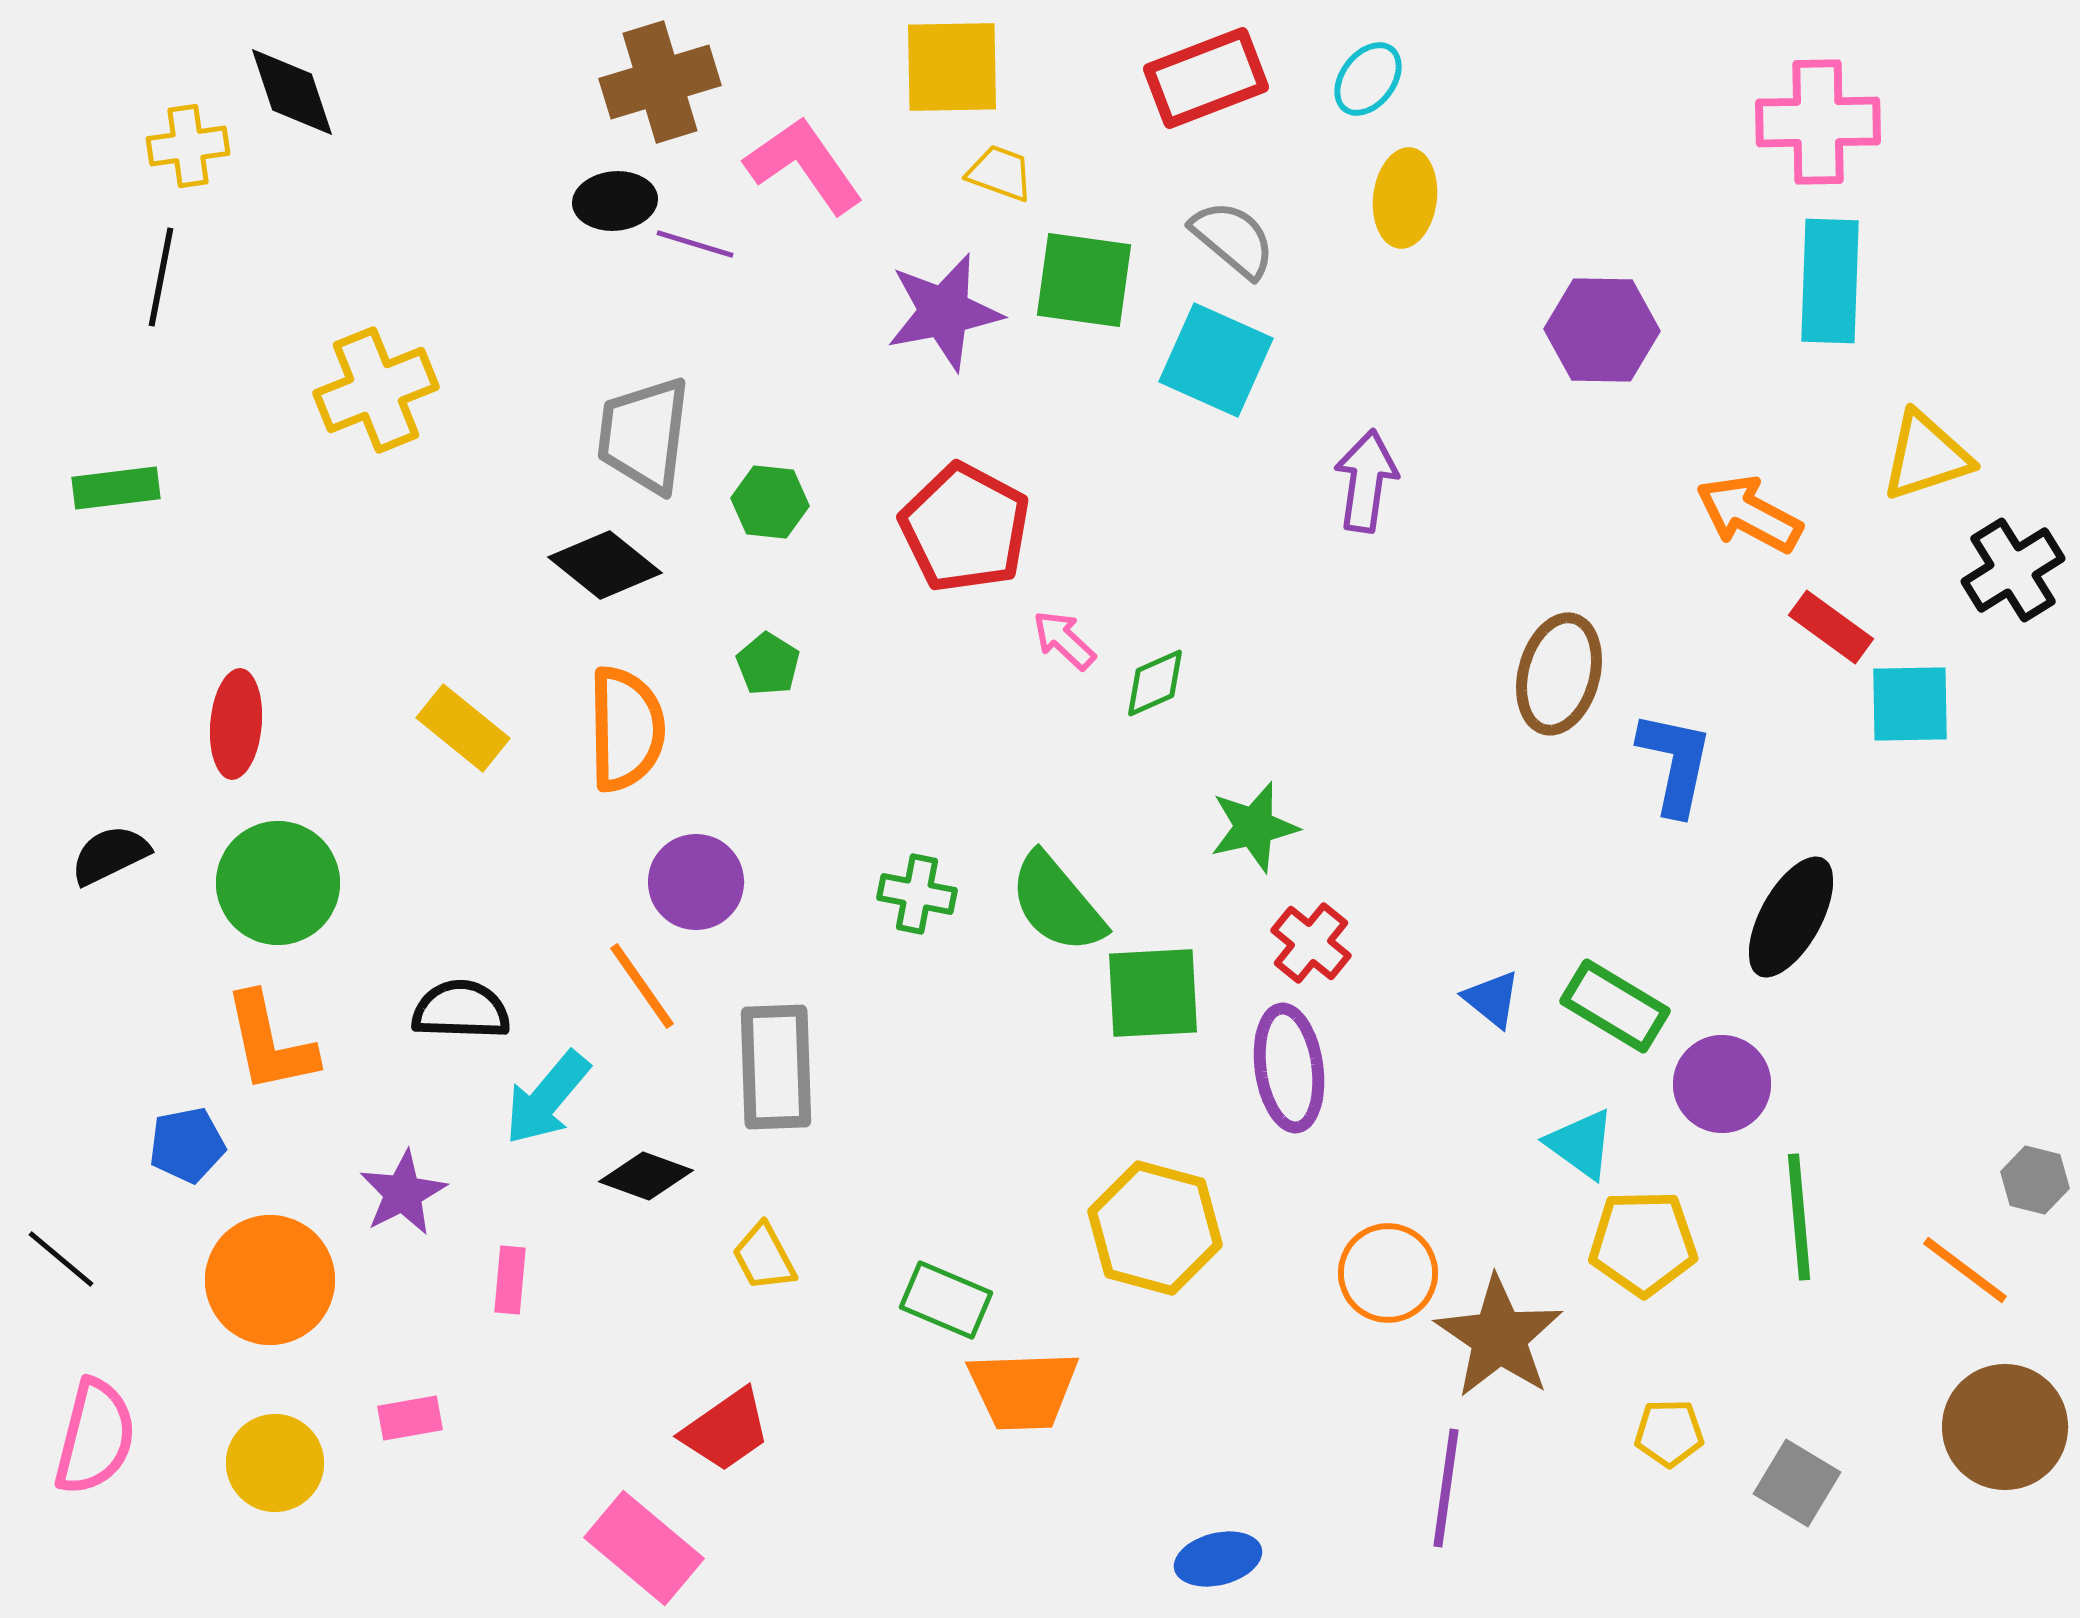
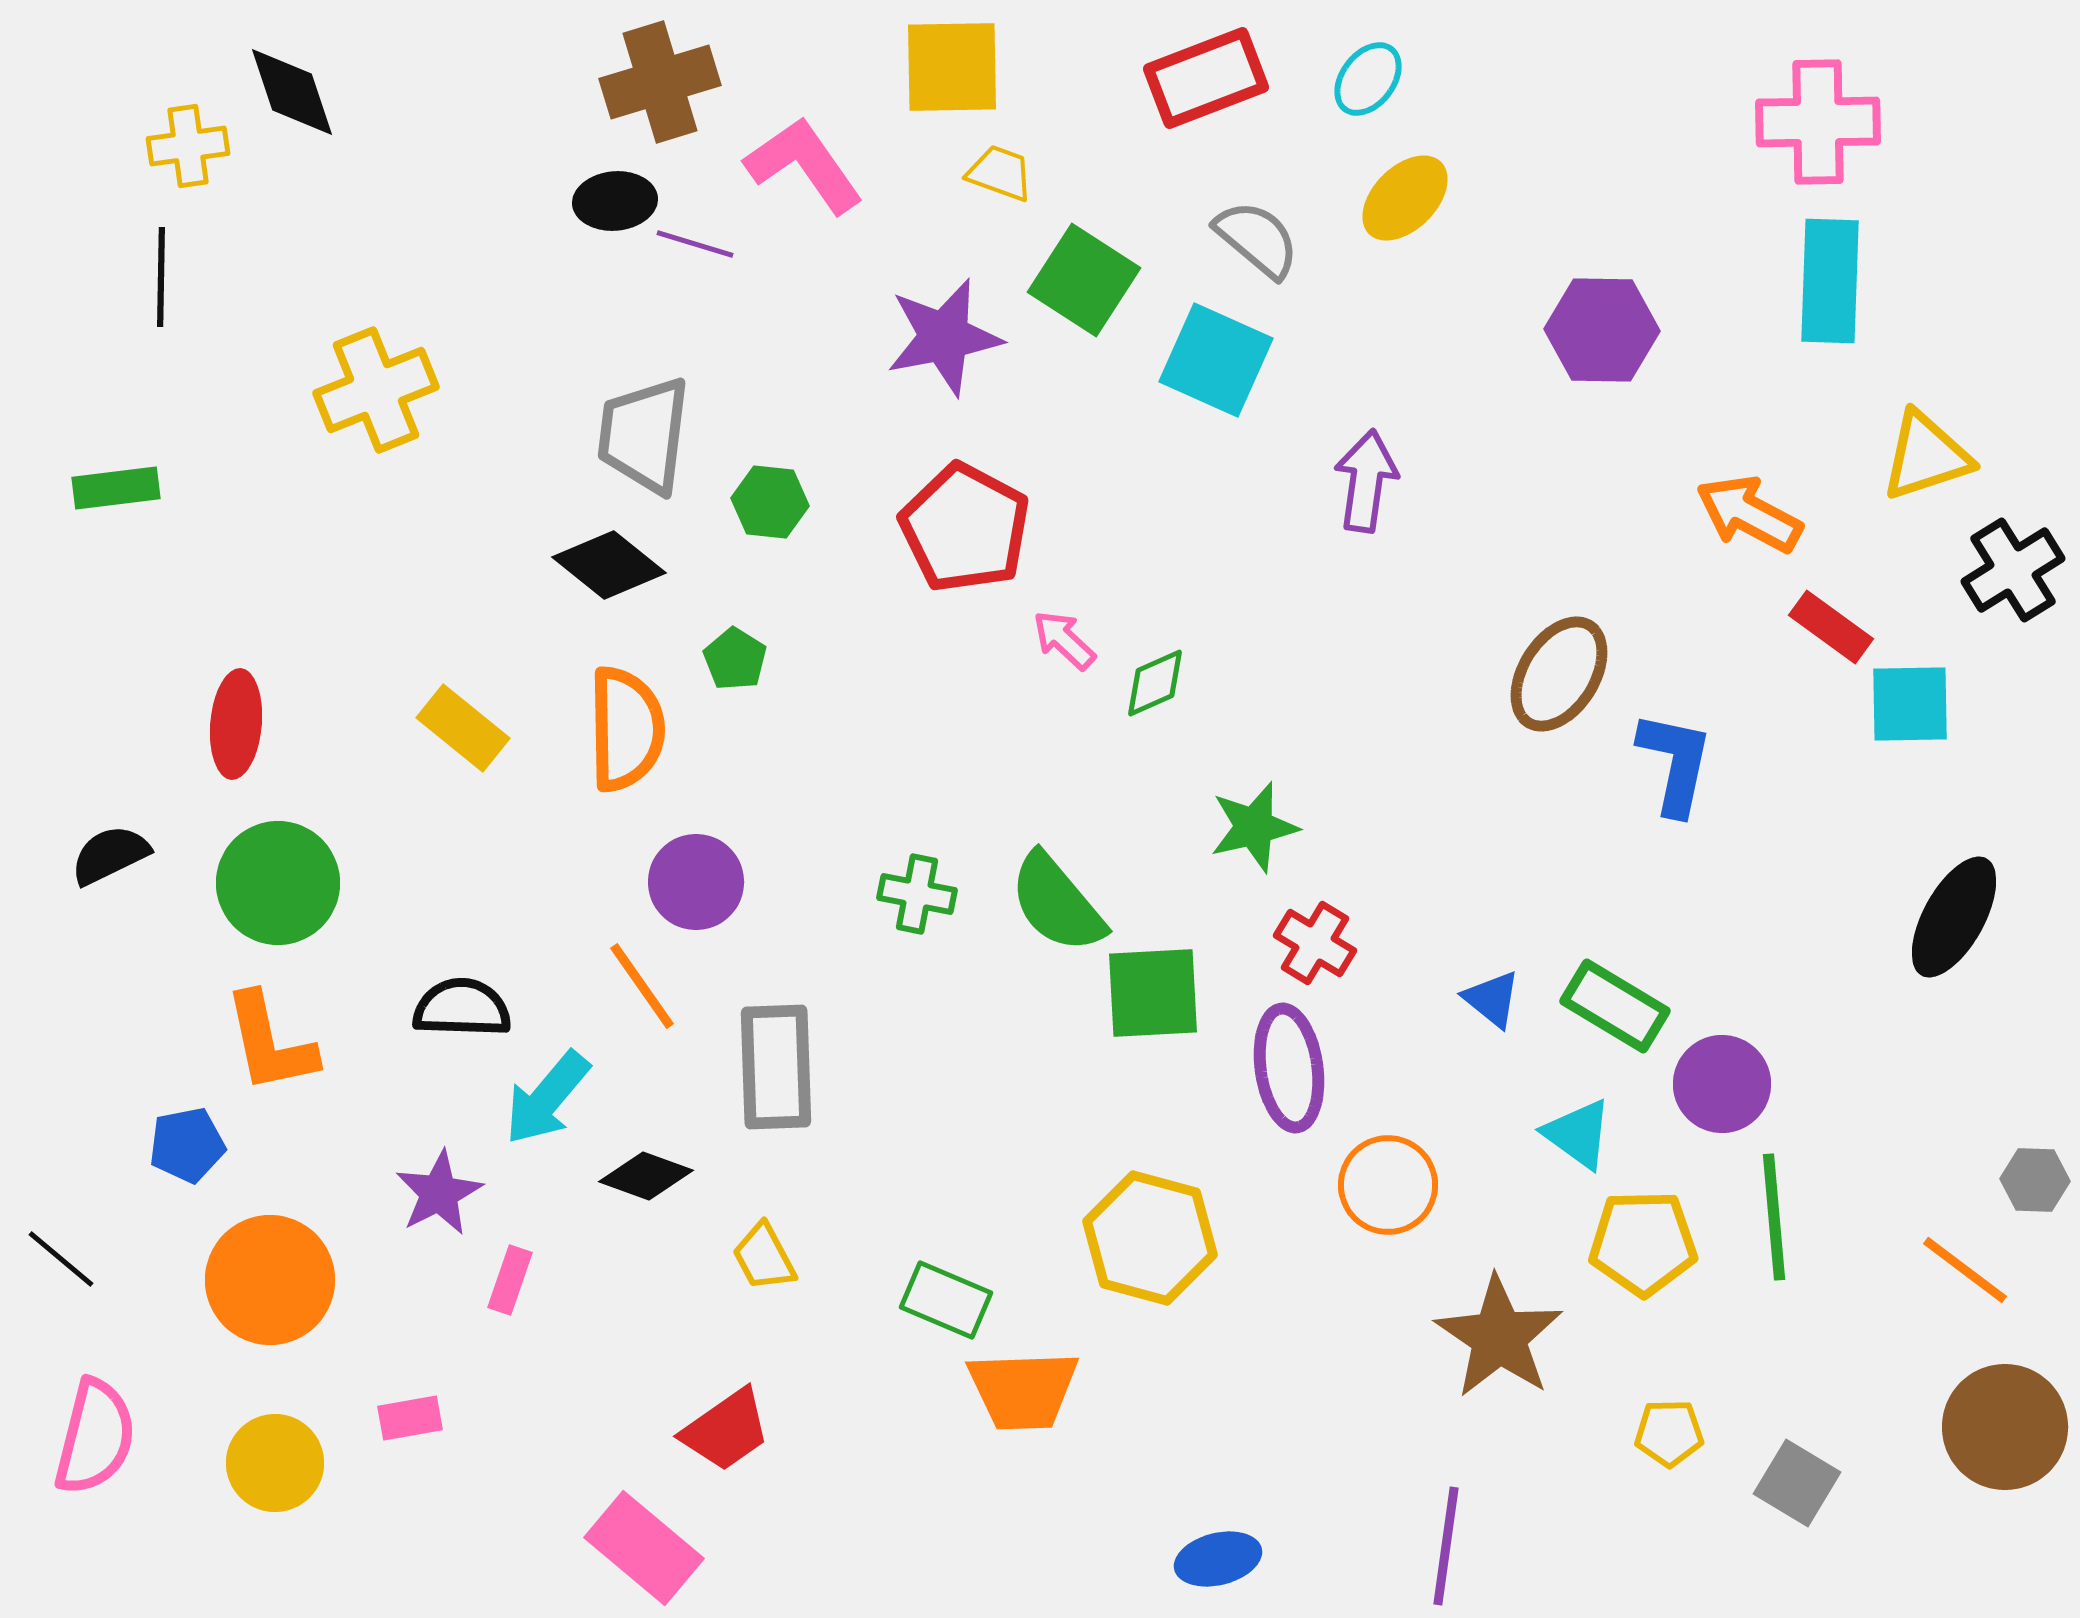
yellow ellipse at (1405, 198): rotated 38 degrees clockwise
gray semicircle at (1233, 239): moved 24 px right
black line at (161, 277): rotated 10 degrees counterclockwise
green square at (1084, 280): rotated 25 degrees clockwise
purple star at (944, 312): moved 25 px down
black diamond at (605, 565): moved 4 px right
green pentagon at (768, 664): moved 33 px left, 5 px up
brown ellipse at (1559, 674): rotated 17 degrees clockwise
black ellipse at (1791, 917): moved 163 px right
red cross at (1311, 943): moved 4 px right; rotated 8 degrees counterclockwise
black semicircle at (461, 1010): moved 1 px right, 2 px up
cyan triangle at (1581, 1144): moved 3 px left, 10 px up
gray hexagon at (2035, 1180): rotated 12 degrees counterclockwise
purple star at (403, 1193): moved 36 px right
green line at (1799, 1217): moved 25 px left
yellow hexagon at (1155, 1228): moved 5 px left, 10 px down
orange circle at (1388, 1273): moved 88 px up
pink rectangle at (510, 1280): rotated 14 degrees clockwise
purple line at (1446, 1488): moved 58 px down
